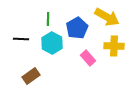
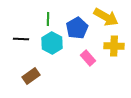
yellow arrow: moved 1 px left
